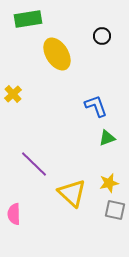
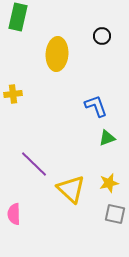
green rectangle: moved 10 px left, 2 px up; rotated 68 degrees counterclockwise
yellow ellipse: rotated 36 degrees clockwise
yellow cross: rotated 36 degrees clockwise
yellow triangle: moved 1 px left, 4 px up
gray square: moved 4 px down
